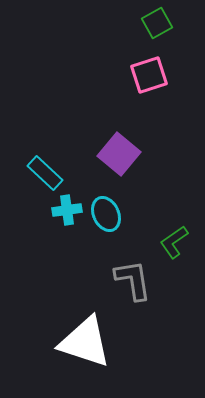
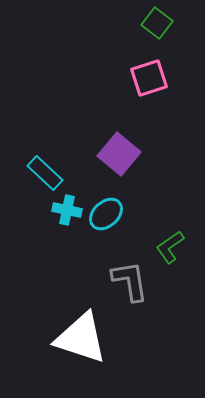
green square: rotated 24 degrees counterclockwise
pink square: moved 3 px down
cyan cross: rotated 20 degrees clockwise
cyan ellipse: rotated 72 degrees clockwise
green L-shape: moved 4 px left, 5 px down
gray L-shape: moved 3 px left, 1 px down
white triangle: moved 4 px left, 4 px up
